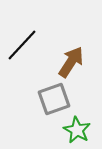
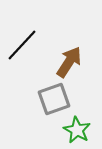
brown arrow: moved 2 px left
